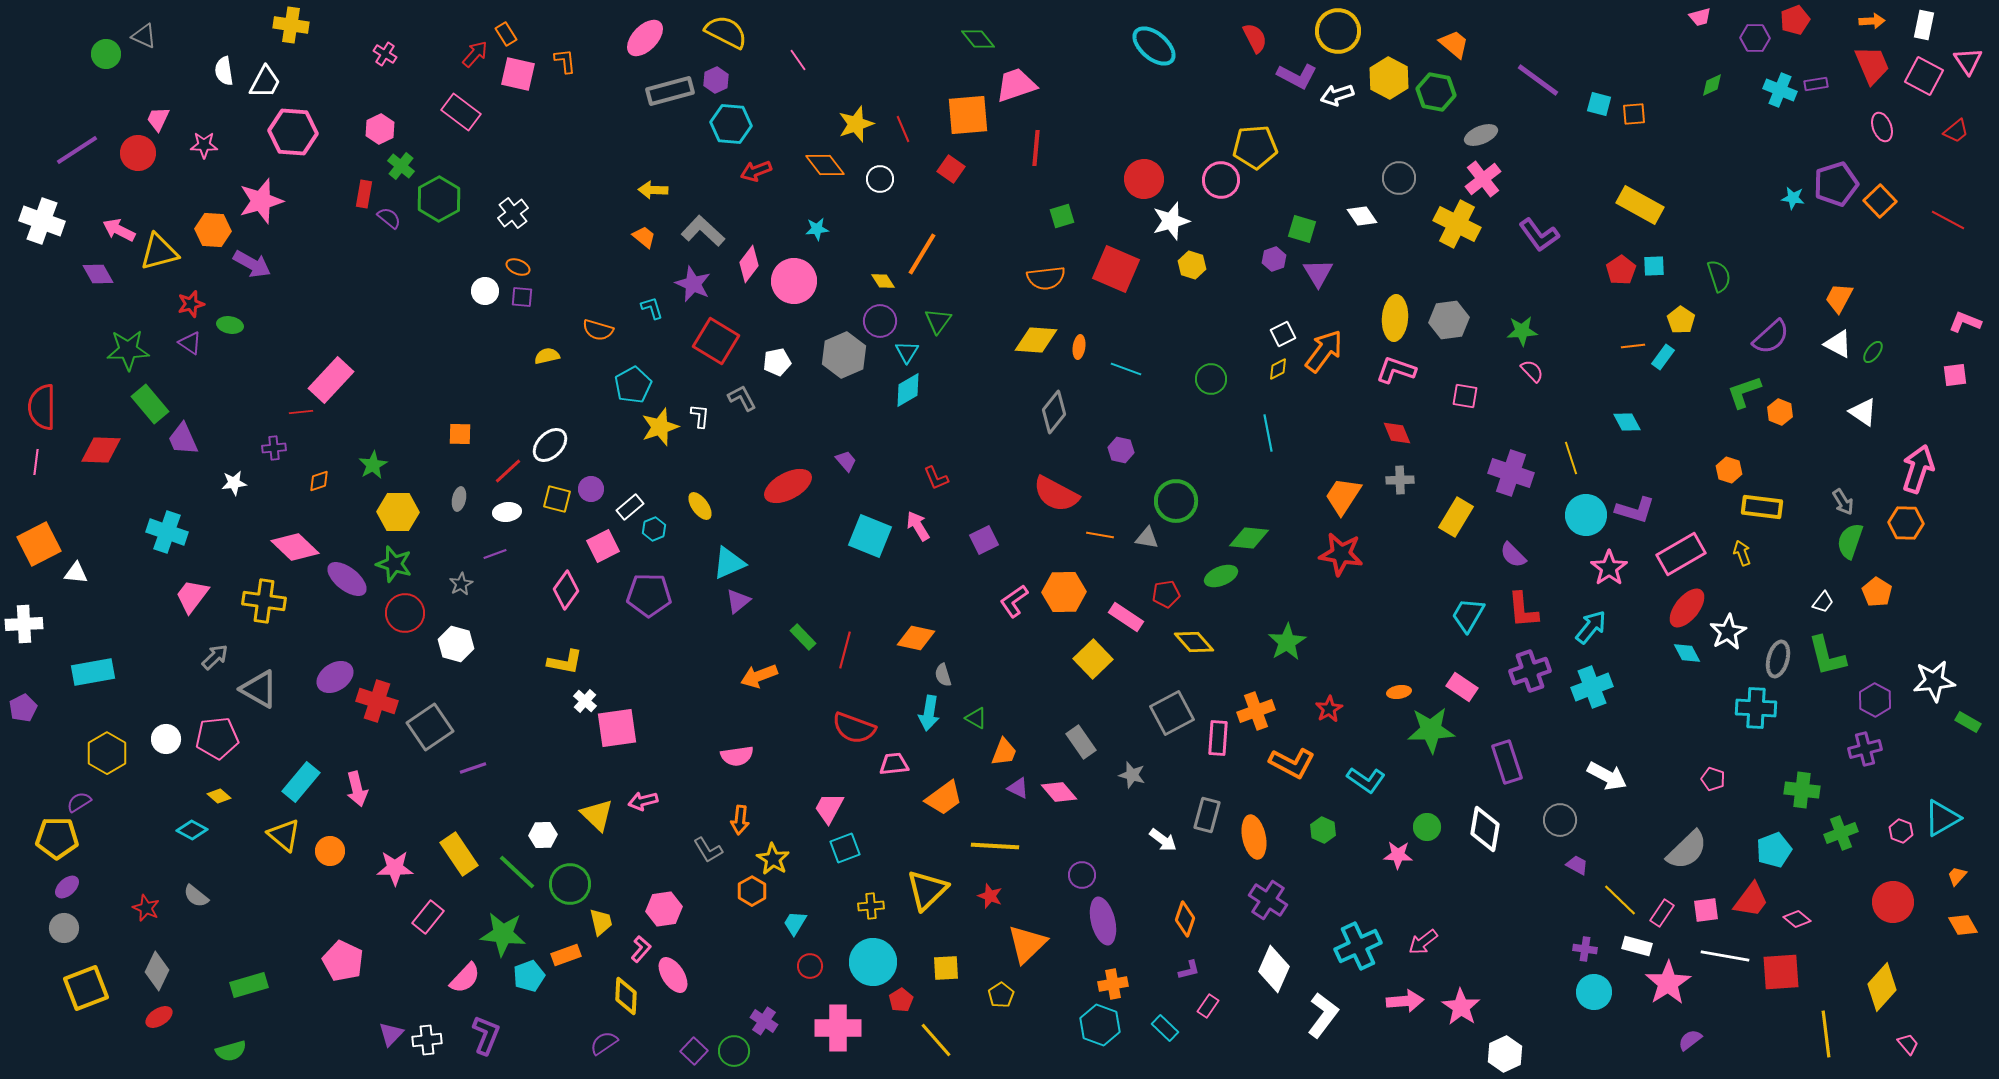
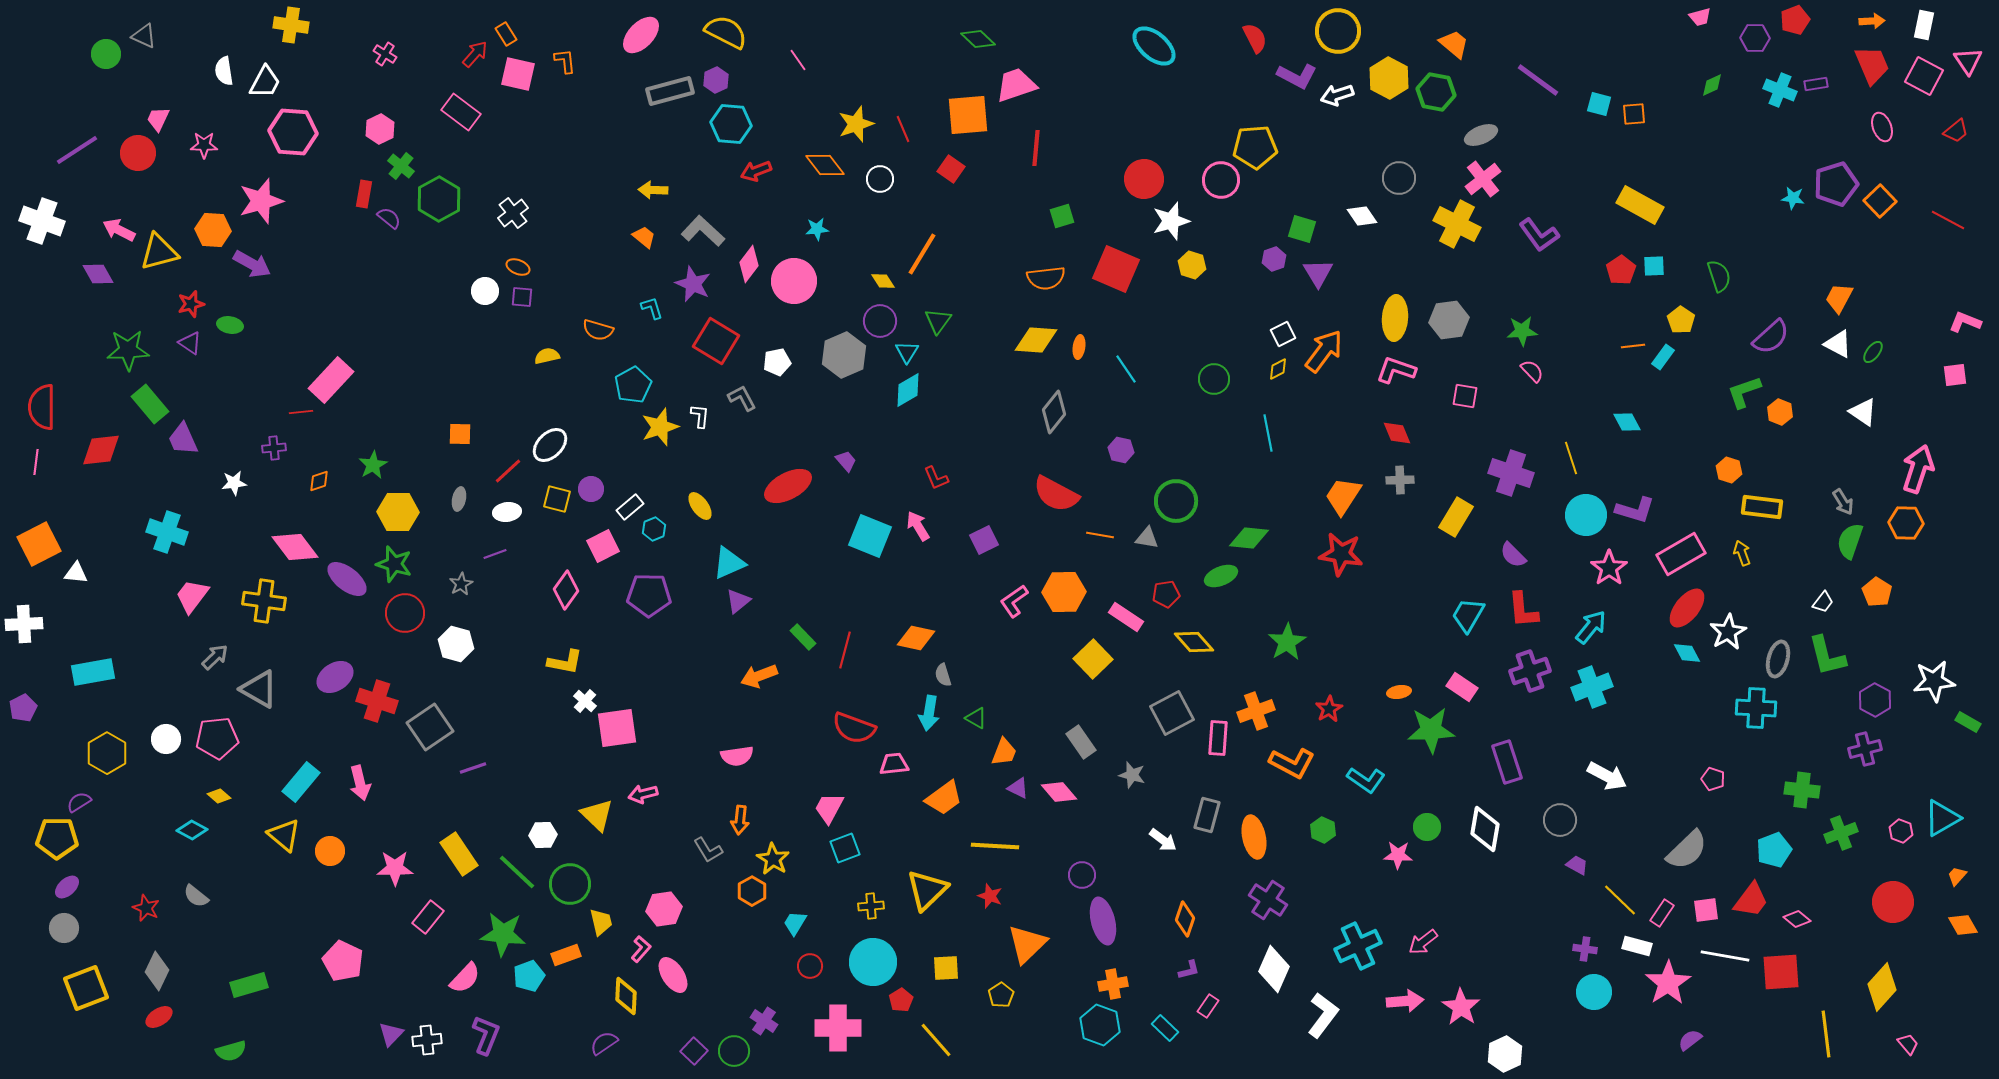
pink ellipse at (645, 38): moved 4 px left, 3 px up
green diamond at (978, 39): rotated 8 degrees counterclockwise
cyan line at (1126, 369): rotated 36 degrees clockwise
green circle at (1211, 379): moved 3 px right
red diamond at (101, 450): rotated 9 degrees counterclockwise
pink diamond at (295, 547): rotated 9 degrees clockwise
pink arrow at (357, 789): moved 3 px right, 6 px up
pink arrow at (643, 801): moved 7 px up
